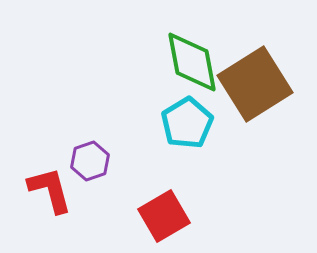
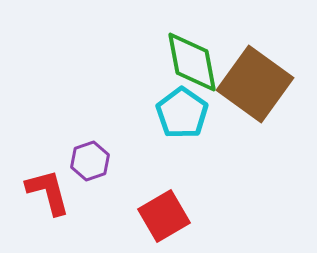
brown square: rotated 22 degrees counterclockwise
cyan pentagon: moved 5 px left, 10 px up; rotated 6 degrees counterclockwise
red L-shape: moved 2 px left, 2 px down
